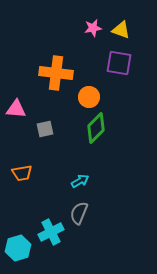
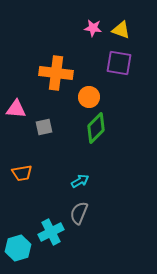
pink star: rotated 18 degrees clockwise
gray square: moved 1 px left, 2 px up
